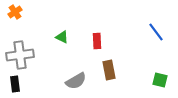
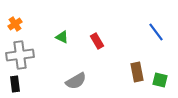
orange cross: moved 12 px down
red rectangle: rotated 28 degrees counterclockwise
brown rectangle: moved 28 px right, 2 px down
